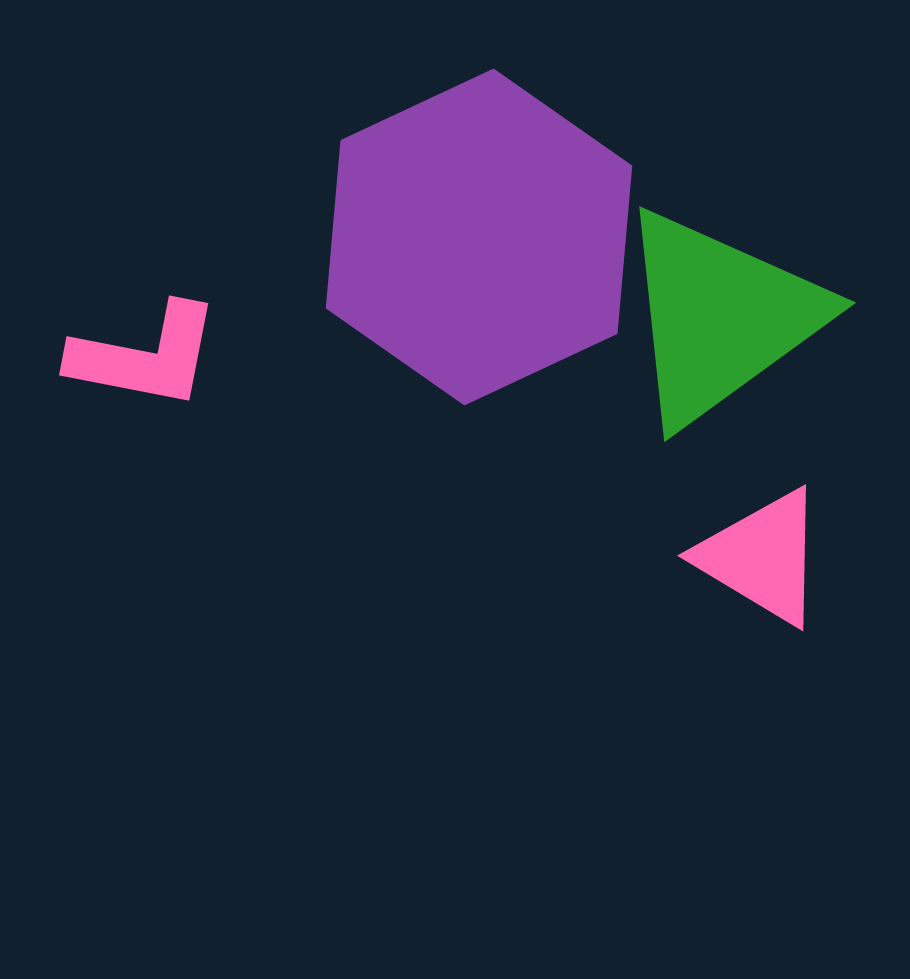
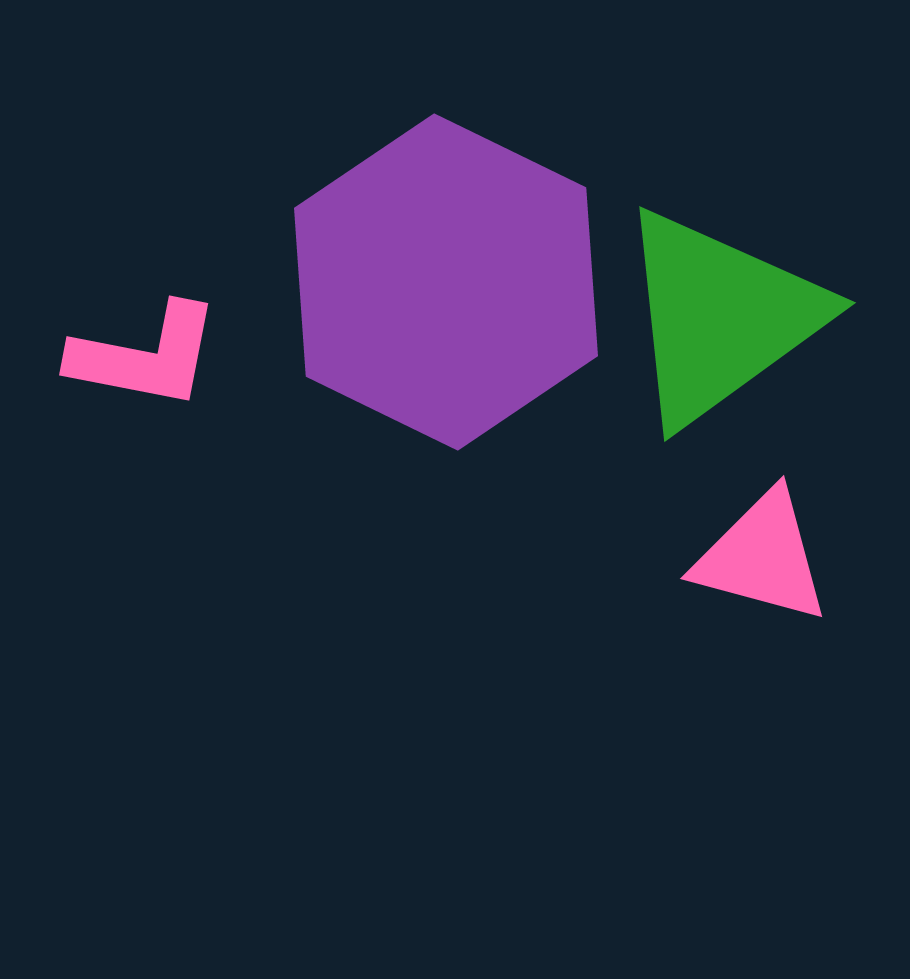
purple hexagon: moved 33 px left, 45 px down; rotated 9 degrees counterclockwise
pink triangle: rotated 16 degrees counterclockwise
